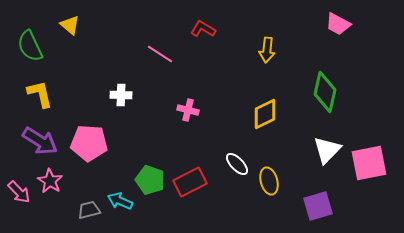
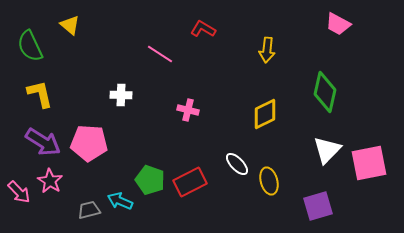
purple arrow: moved 3 px right, 1 px down
